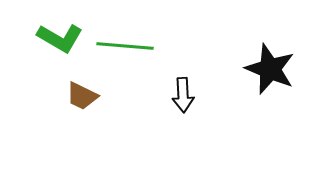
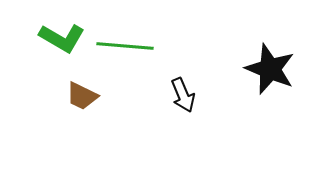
green L-shape: moved 2 px right
black arrow: rotated 20 degrees counterclockwise
